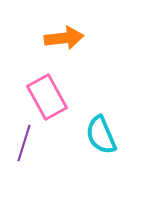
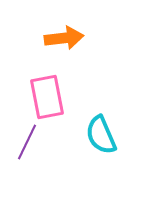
pink rectangle: rotated 18 degrees clockwise
purple line: moved 3 px right, 1 px up; rotated 9 degrees clockwise
